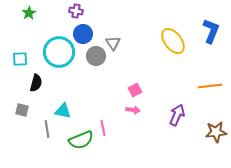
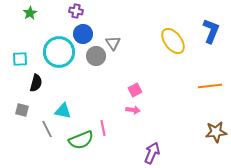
green star: moved 1 px right
purple arrow: moved 25 px left, 38 px down
gray line: rotated 18 degrees counterclockwise
